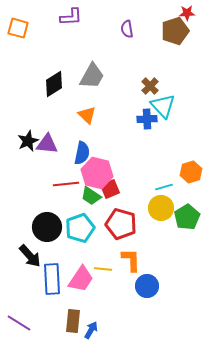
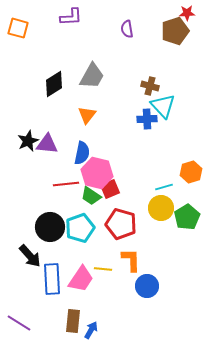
brown cross: rotated 30 degrees counterclockwise
orange triangle: rotated 24 degrees clockwise
black circle: moved 3 px right
